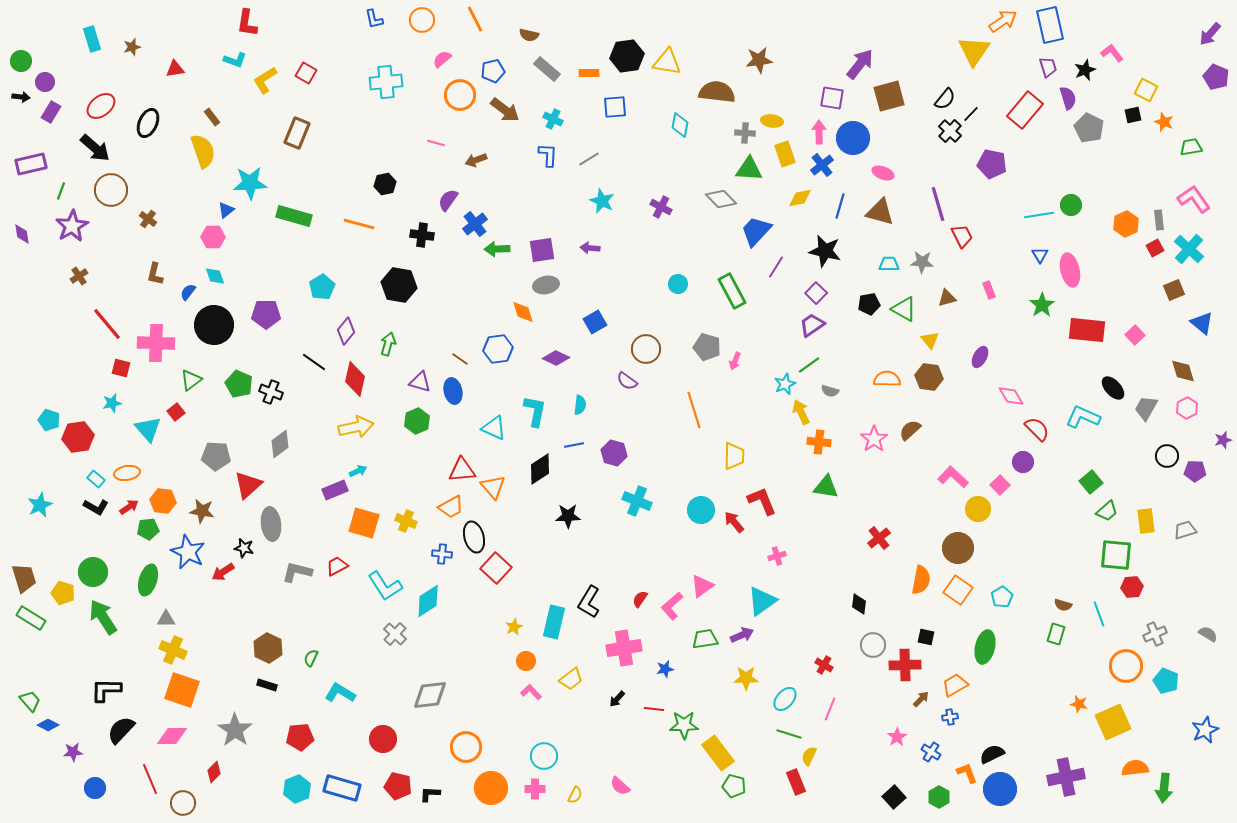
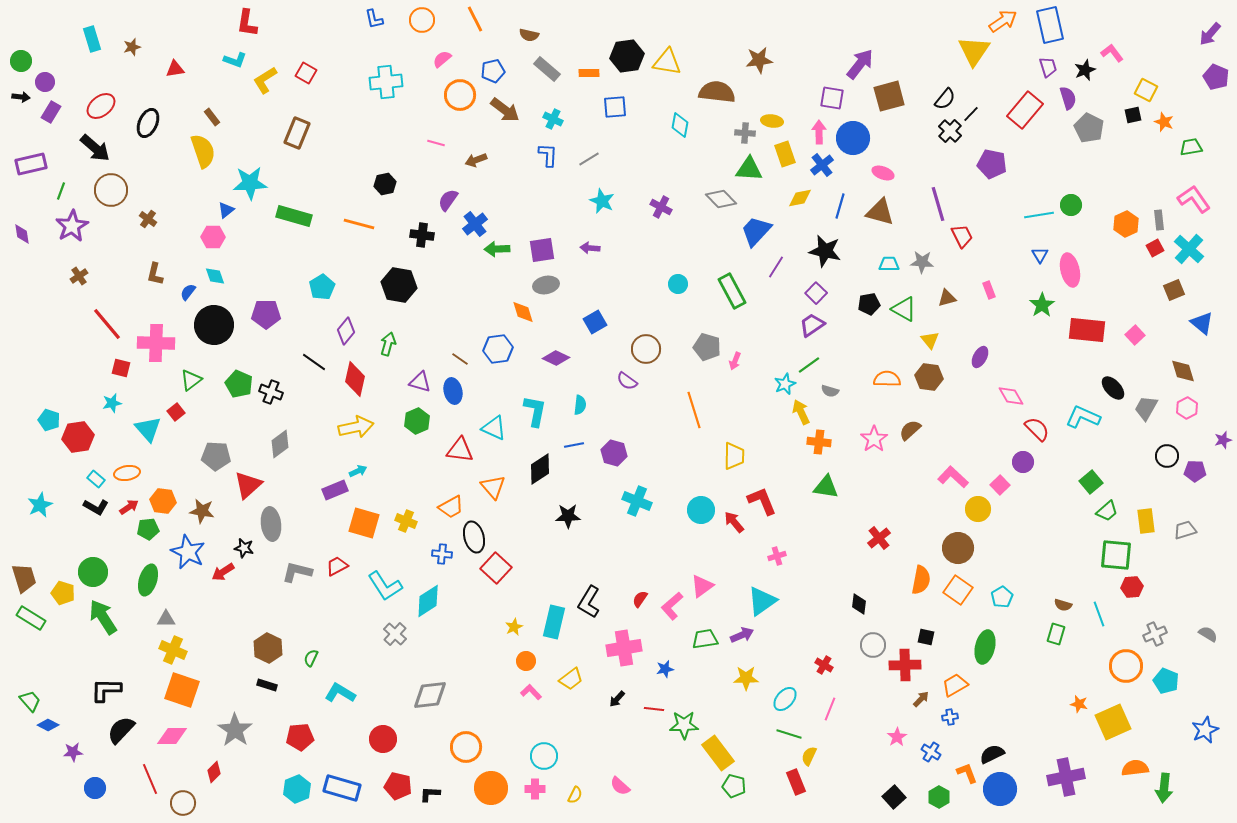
red triangle at (462, 470): moved 2 px left, 20 px up; rotated 12 degrees clockwise
